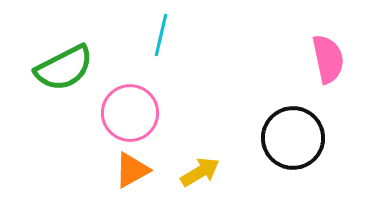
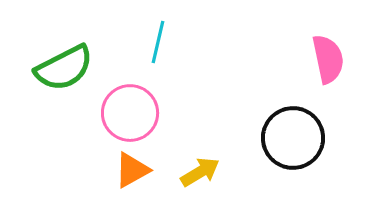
cyan line: moved 3 px left, 7 px down
